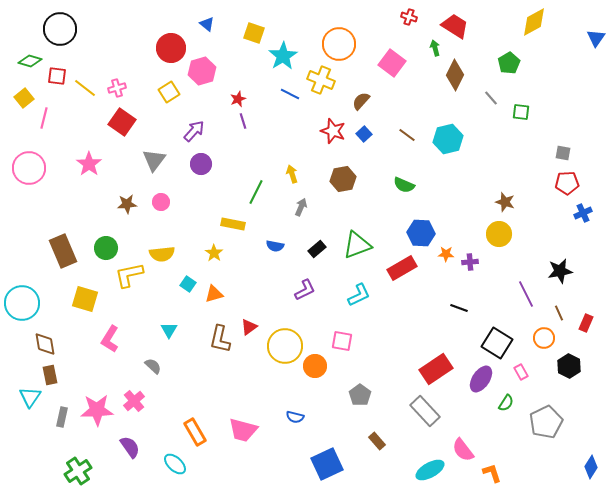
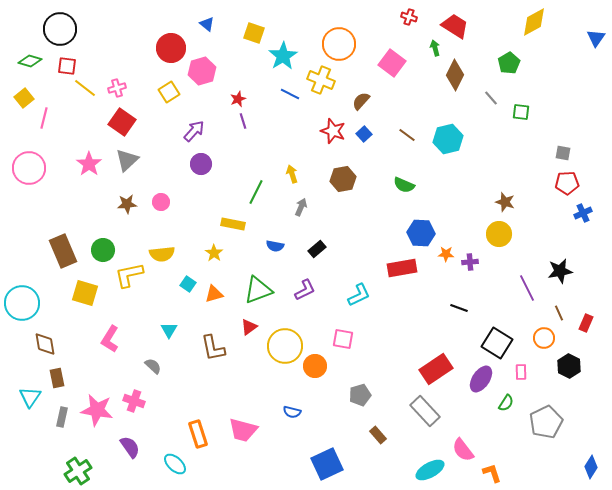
red square at (57, 76): moved 10 px right, 10 px up
gray triangle at (154, 160): moved 27 px left; rotated 10 degrees clockwise
green triangle at (357, 245): moved 99 px left, 45 px down
green circle at (106, 248): moved 3 px left, 2 px down
red rectangle at (402, 268): rotated 20 degrees clockwise
purple line at (526, 294): moved 1 px right, 6 px up
yellow square at (85, 299): moved 6 px up
brown L-shape at (220, 339): moved 7 px left, 9 px down; rotated 24 degrees counterclockwise
pink square at (342, 341): moved 1 px right, 2 px up
pink rectangle at (521, 372): rotated 28 degrees clockwise
brown rectangle at (50, 375): moved 7 px right, 3 px down
gray pentagon at (360, 395): rotated 20 degrees clockwise
pink cross at (134, 401): rotated 30 degrees counterclockwise
pink star at (97, 410): rotated 12 degrees clockwise
blue semicircle at (295, 417): moved 3 px left, 5 px up
orange rectangle at (195, 432): moved 3 px right, 2 px down; rotated 12 degrees clockwise
brown rectangle at (377, 441): moved 1 px right, 6 px up
